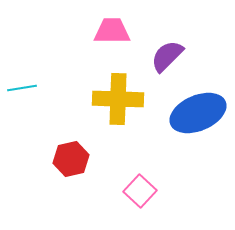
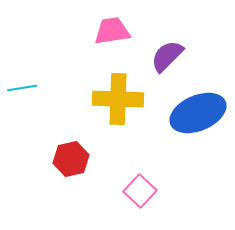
pink trapezoid: rotated 9 degrees counterclockwise
